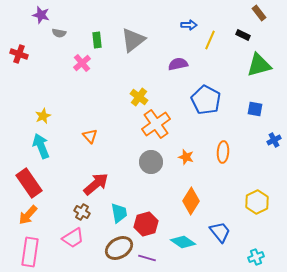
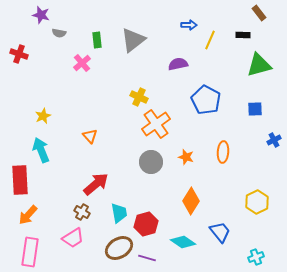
black rectangle: rotated 24 degrees counterclockwise
yellow cross: rotated 12 degrees counterclockwise
blue square: rotated 14 degrees counterclockwise
cyan arrow: moved 4 px down
red rectangle: moved 9 px left, 3 px up; rotated 32 degrees clockwise
